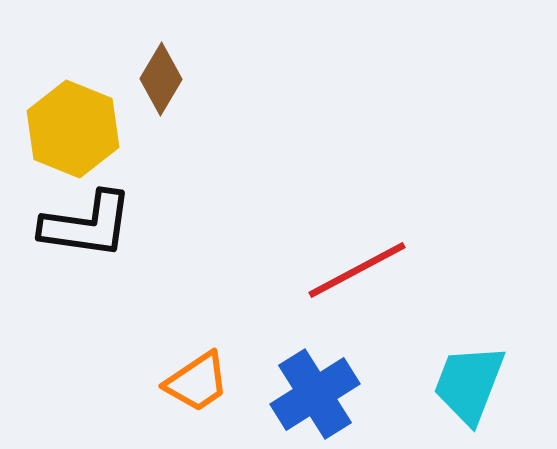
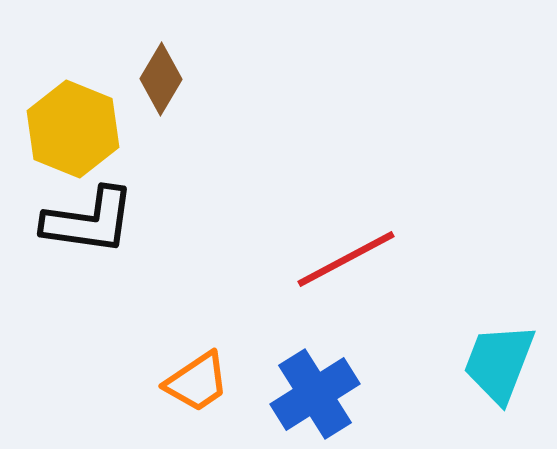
black L-shape: moved 2 px right, 4 px up
red line: moved 11 px left, 11 px up
cyan trapezoid: moved 30 px right, 21 px up
